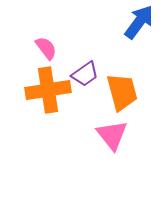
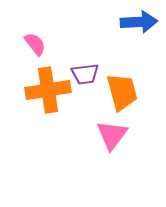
blue arrow: rotated 51 degrees clockwise
pink semicircle: moved 11 px left, 4 px up
purple trapezoid: rotated 28 degrees clockwise
pink triangle: rotated 16 degrees clockwise
